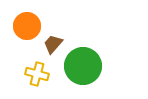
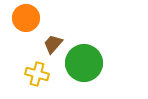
orange circle: moved 1 px left, 8 px up
green circle: moved 1 px right, 3 px up
